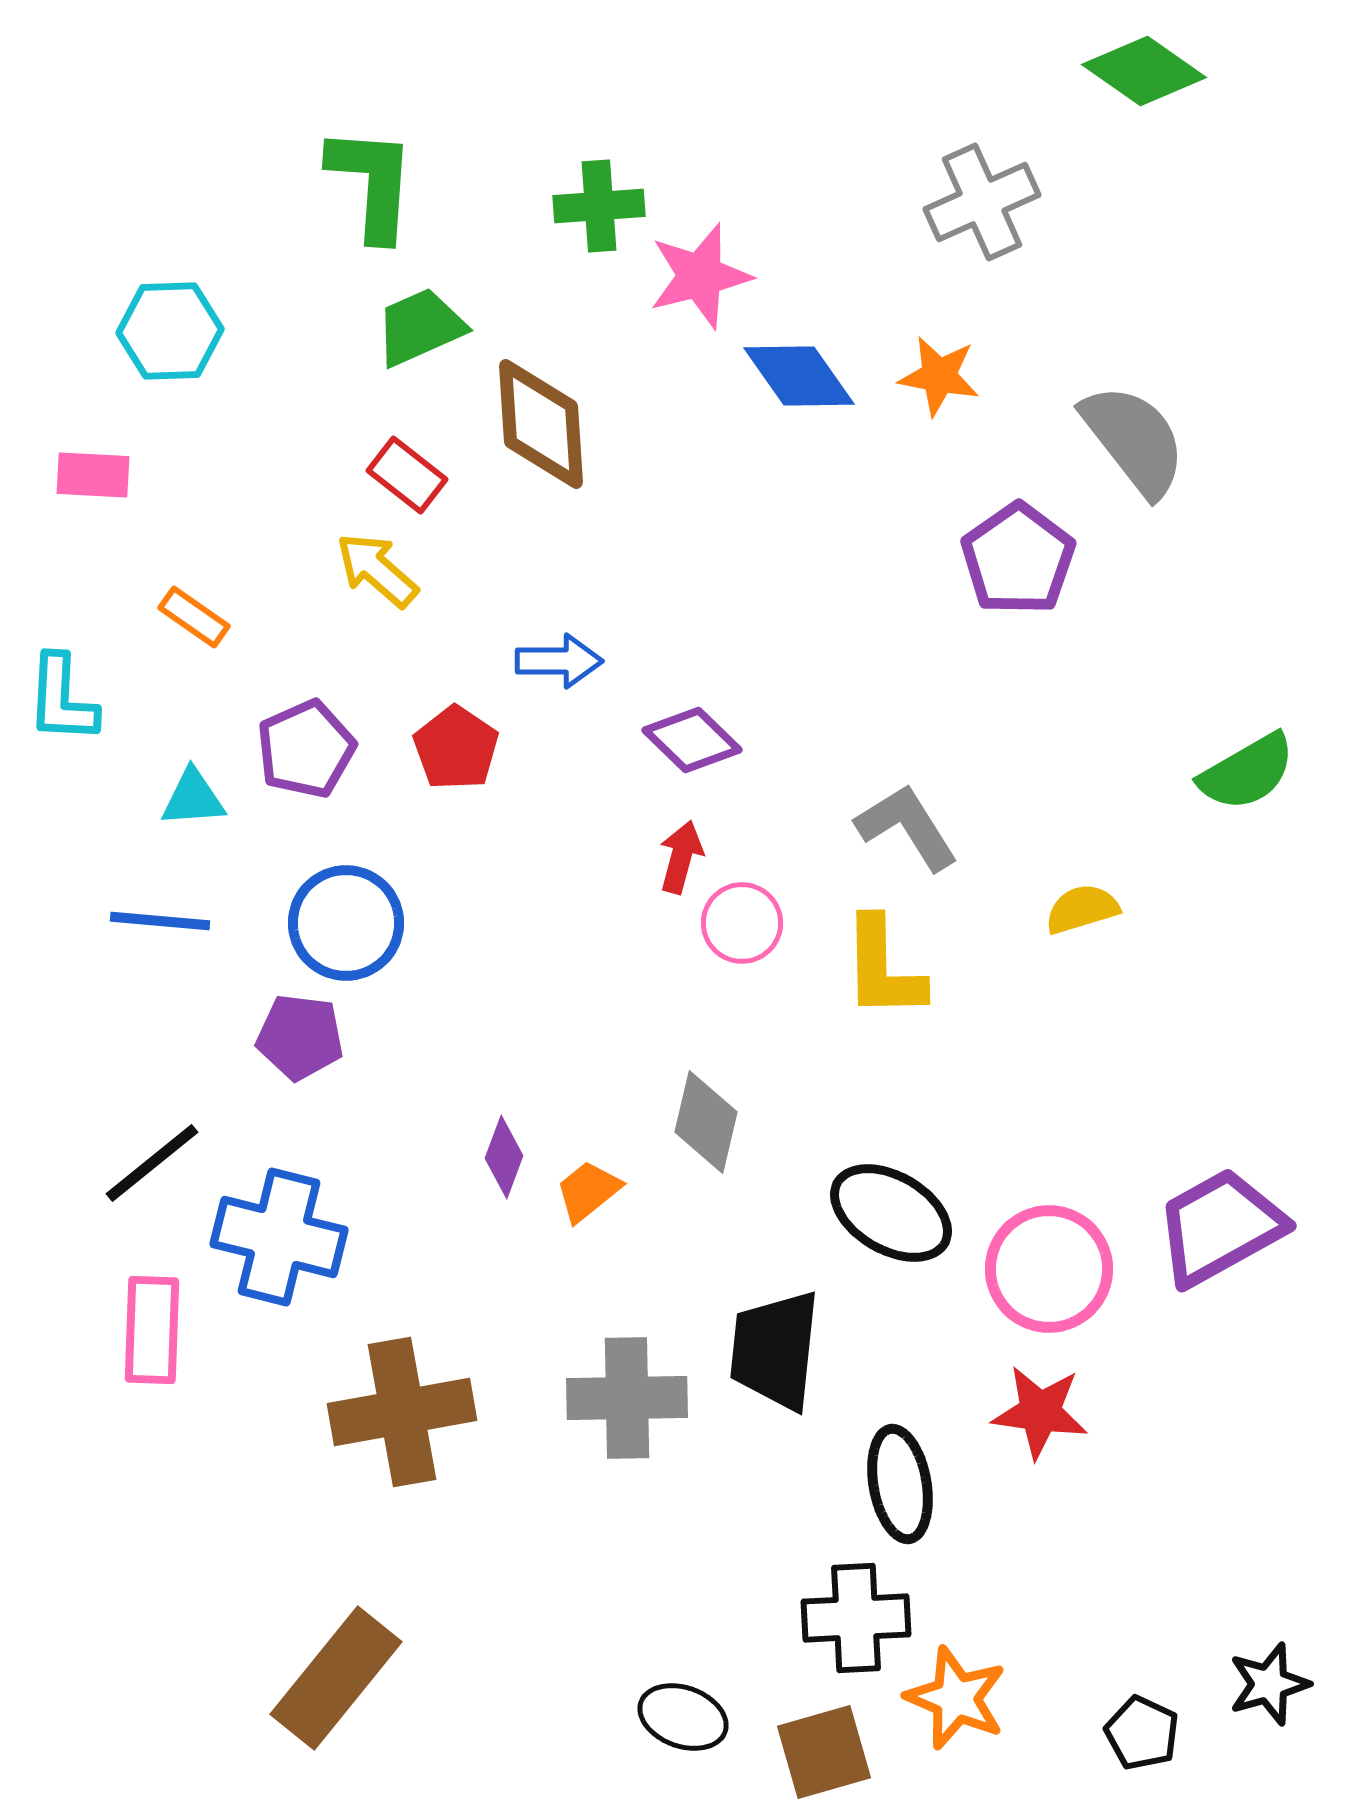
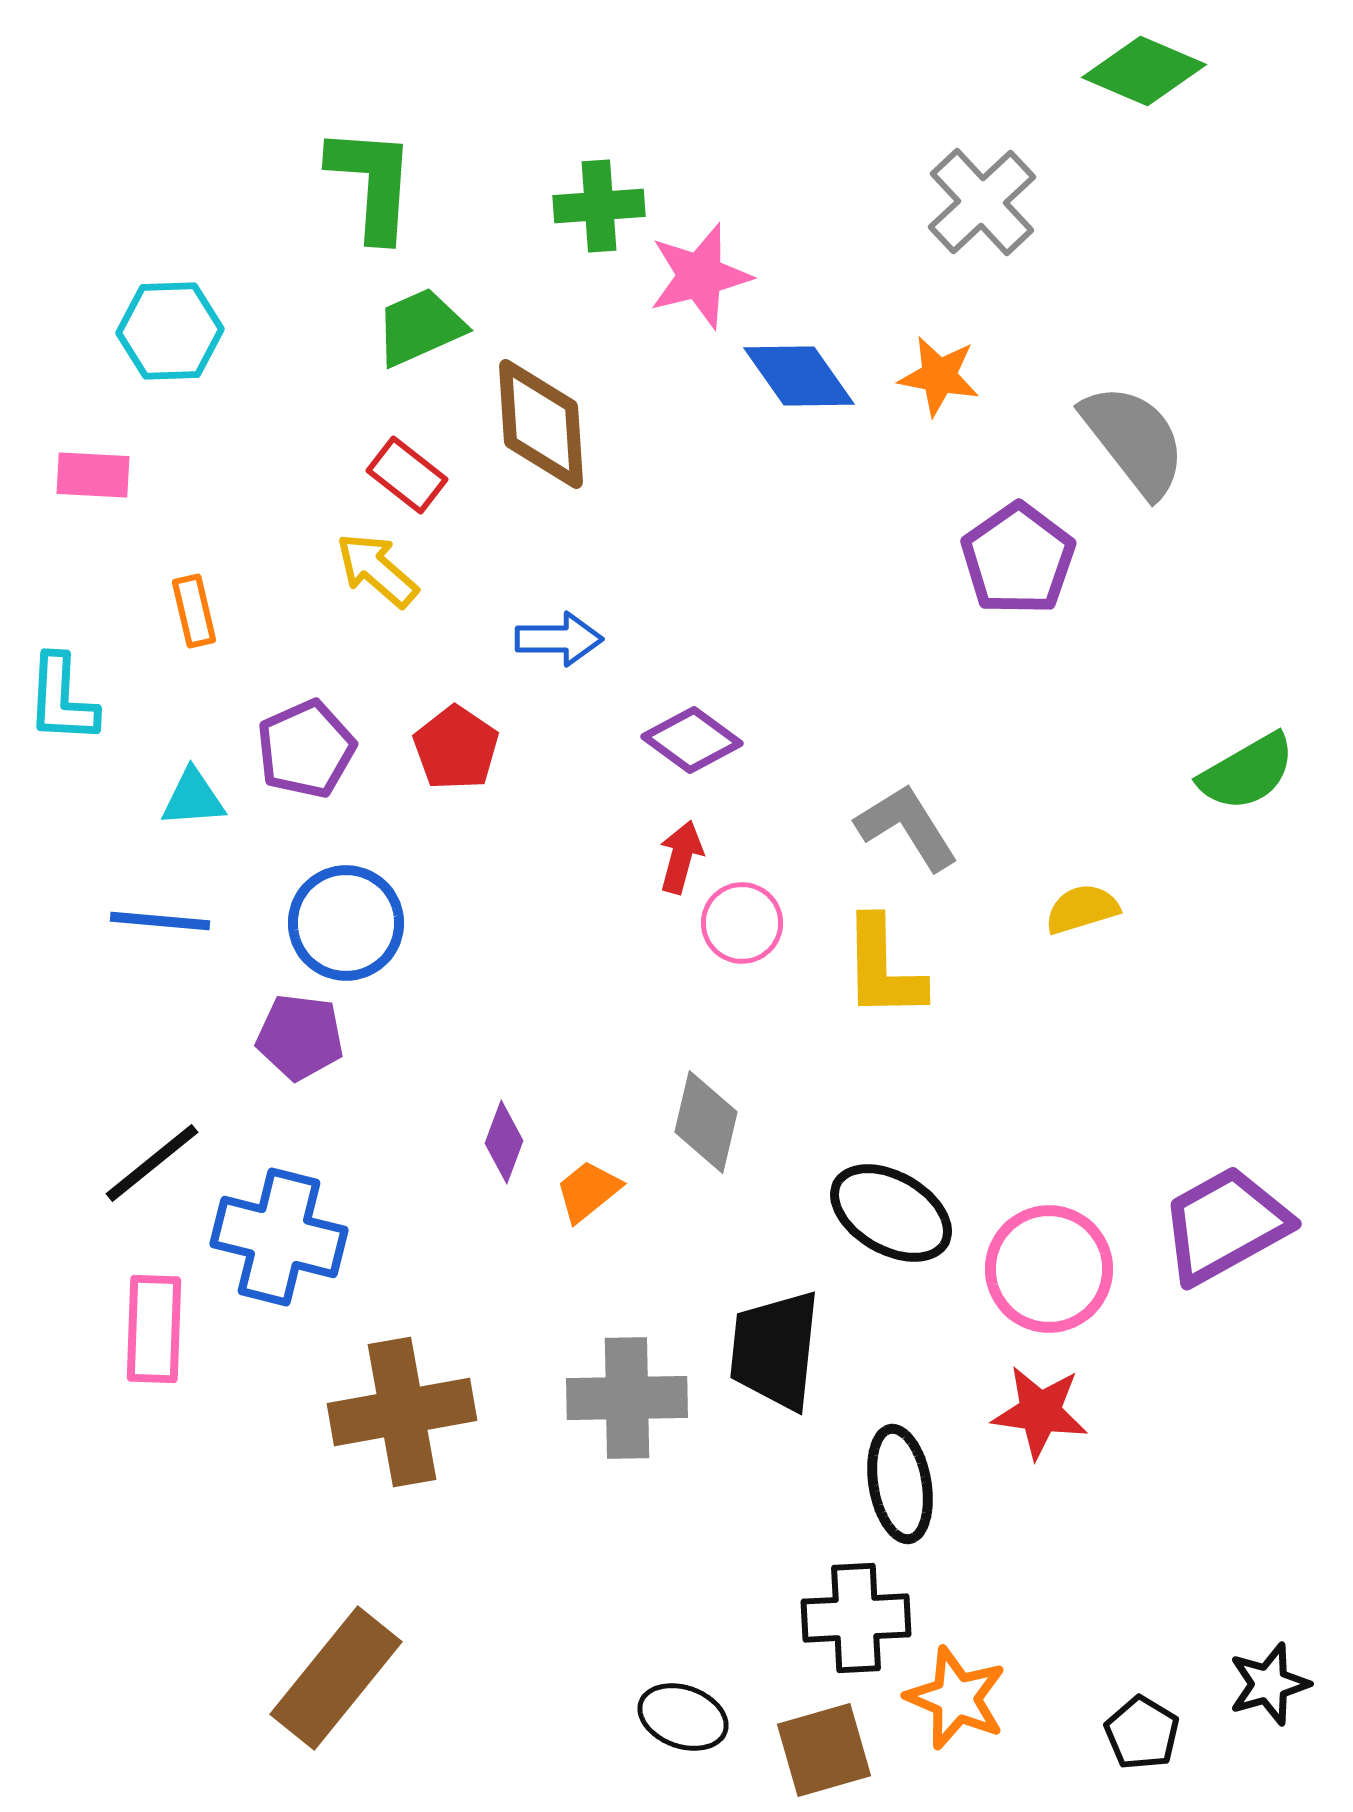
green diamond at (1144, 71): rotated 12 degrees counterclockwise
gray cross at (982, 202): rotated 19 degrees counterclockwise
orange rectangle at (194, 617): moved 6 px up; rotated 42 degrees clockwise
blue arrow at (559, 661): moved 22 px up
purple diamond at (692, 740): rotated 8 degrees counterclockwise
purple diamond at (504, 1157): moved 15 px up
purple trapezoid at (1220, 1227): moved 5 px right, 2 px up
pink rectangle at (152, 1330): moved 2 px right, 1 px up
black pentagon at (1142, 1733): rotated 6 degrees clockwise
brown square at (824, 1752): moved 2 px up
